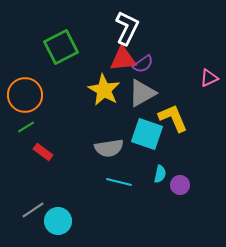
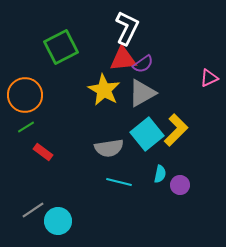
yellow L-shape: moved 3 px right, 12 px down; rotated 68 degrees clockwise
cyan square: rotated 32 degrees clockwise
